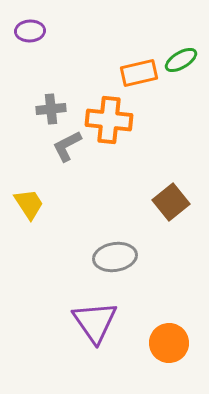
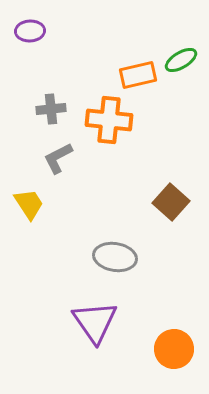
orange rectangle: moved 1 px left, 2 px down
gray L-shape: moved 9 px left, 12 px down
brown square: rotated 9 degrees counterclockwise
gray ellipse: rotated 18 degrees clockwise
orange circle: moved 5 px right, 6 px down
